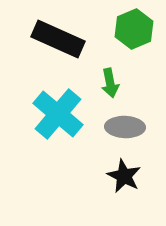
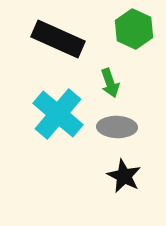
green hexagon: rotated 12 degrees counterclockwise
green arrow: rotated 8 degrees counterclockwise
gray ellipse: moved 8 px left
